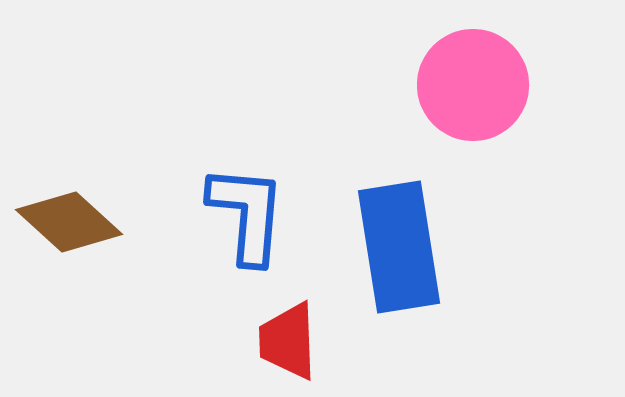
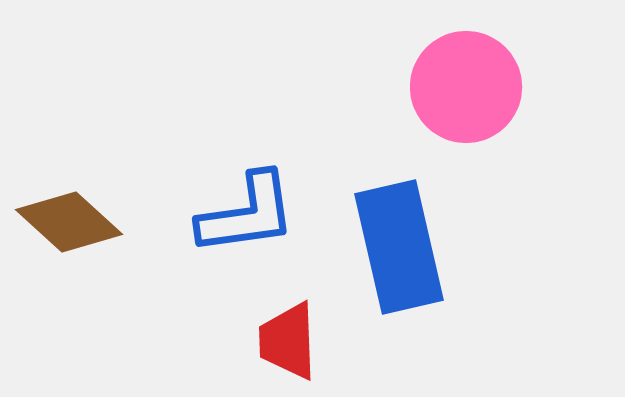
pink circle: moved 7 px left, 2 px down
blue L-shape: rotated 77 degrees clockwise
blue rectangle: rotated 4 degrees counterclockwise
